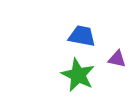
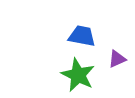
purple triangle: rotated 36 degrees counterclockwise
